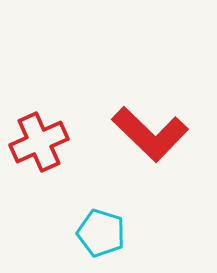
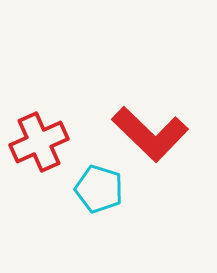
cyan pentagon: moved 2 px left, 44 px up
